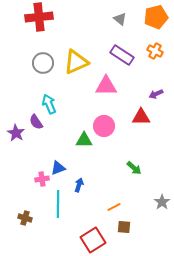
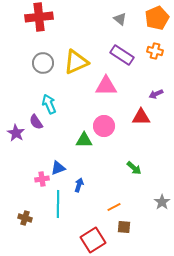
orange pentagon: moved 1 px right, 1 px down; rotated 10 degrees counterclockwise
orange cross: rotated 14 degrees counterclockwise
